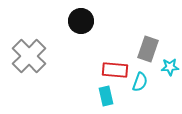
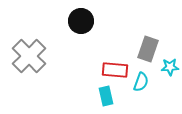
cyan semicircle: moved 1 px right
